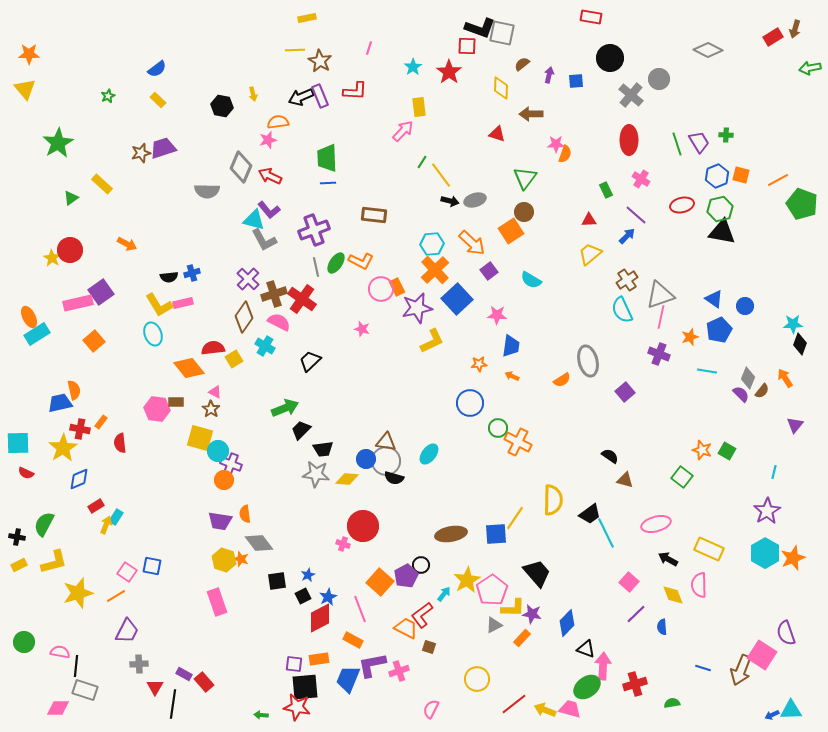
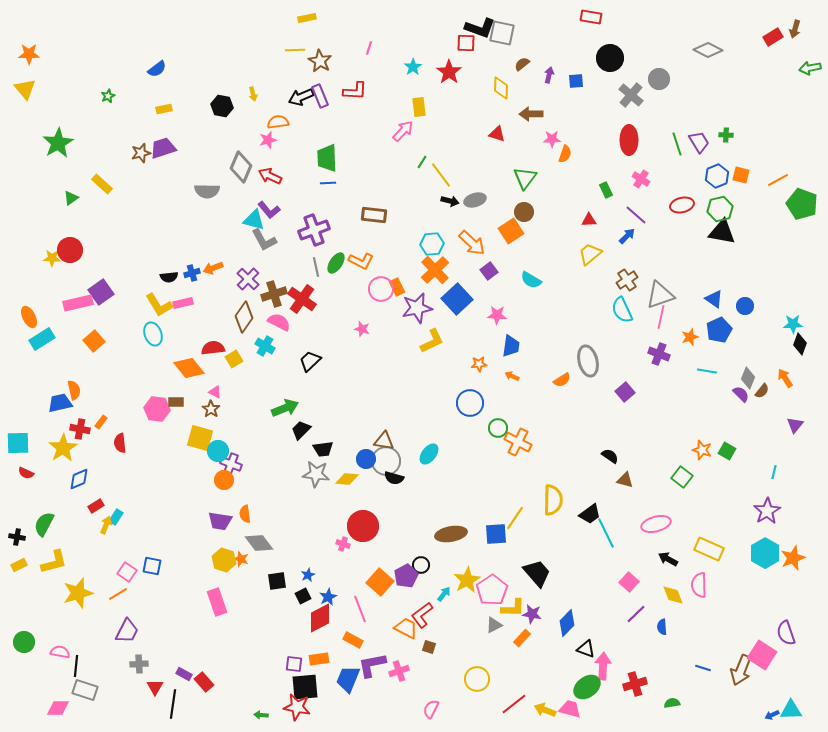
red square at (467, 46): moved 1 px left, 3 px up
yellow rectangle at (158, 100): moved 6 px right, 9 px down; rotated 56 degrees counterclockwise
pink star at (556, 144): moved 4 px left, 5 px up
orange arrow at (127, 244): moved 86 px right, 24 px down; rotated 132 degrees clockwise
yellow star at (52, 258): rotated 30 degrees counterclockwise
cyan rectangle at (37, 334): moved 5 px right, 5 px down
brown triangle at (386, 442): moved 2 px left, 1 px up
orange line at (116, 596): moved 2 px right, 2 px up
